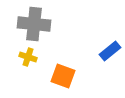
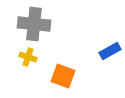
blue rectangle: rotated 10 degrees clockwise
